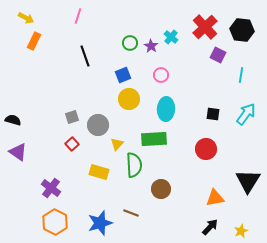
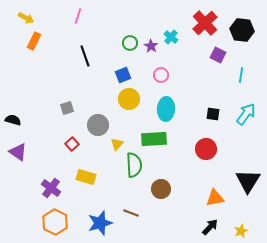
red cross: moved 4 px up
gray square: moved 5 px left, 9 px up
yellow rectangle: moved 13 px left, 5 px down
